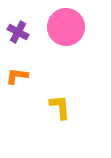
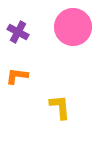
pink circle: moved 7 px right
